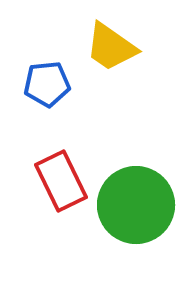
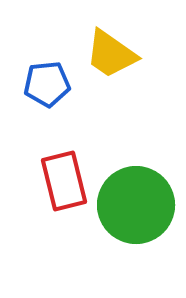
yellow trapezoid: moved 7 px down
red rectangle: moved 3 px right; rotated 12 degrees clockwise
